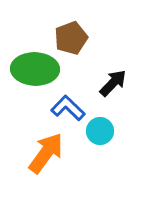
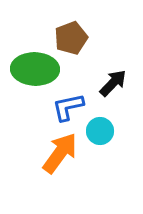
blue L-shape: moved 1 px up; rotated 56 degrees counterclockwise
orange arrow: moved 14 px right
